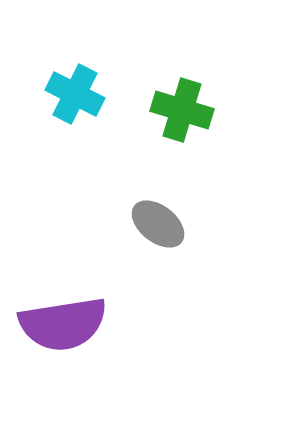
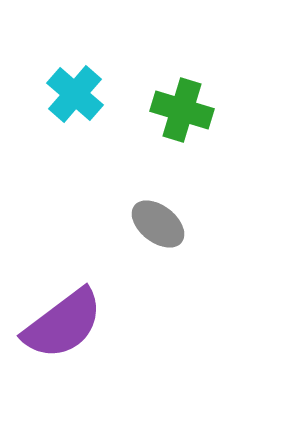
cyan cross: rotated 14 degrees clockwise
purple semicircle: rotated 28 degrees counterclockwise
